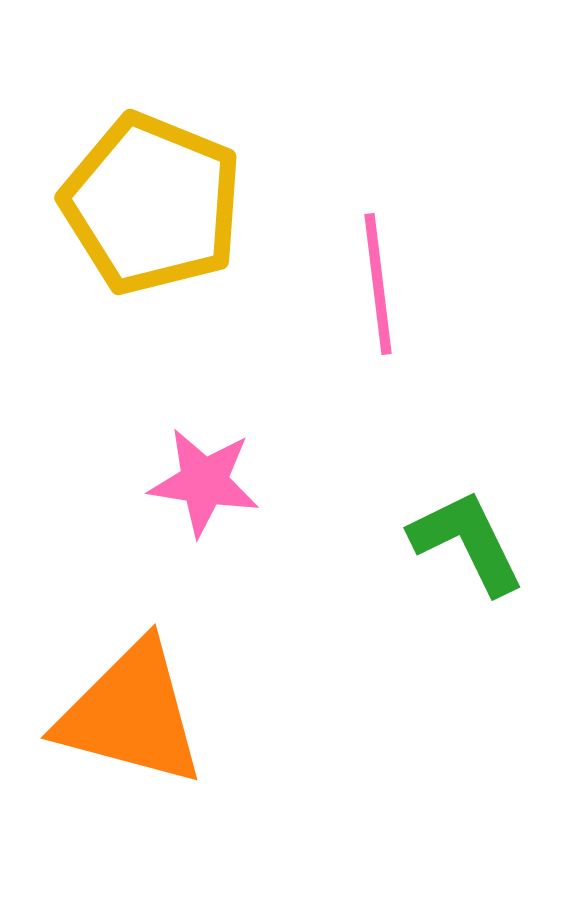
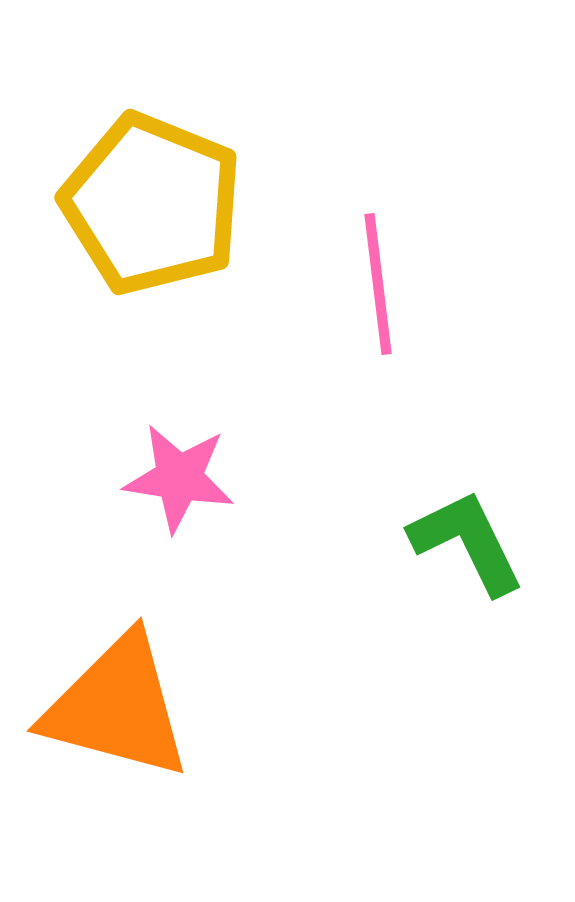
pink star: moved 25 px left, 4 px up
orange triangle: moved 14 px left, 7 px up
